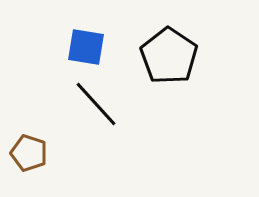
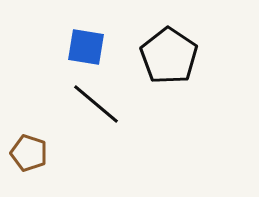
black line: rotated 8 degrees counterclockwise
